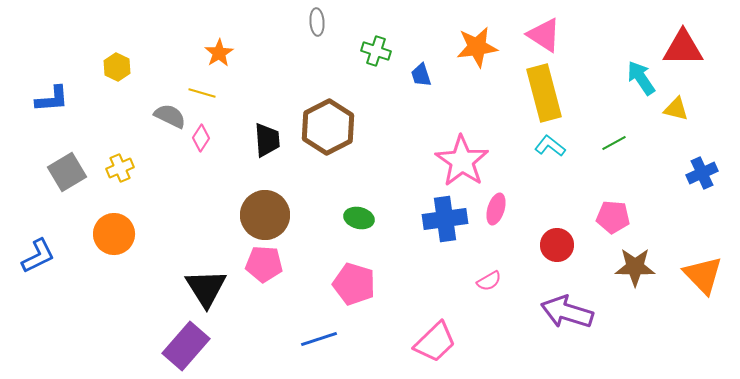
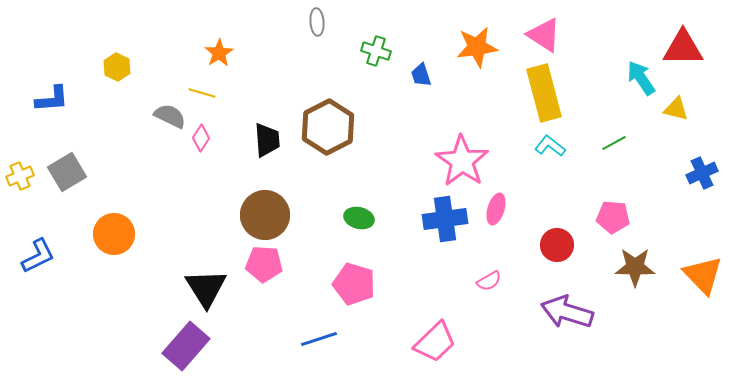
yellow cross at (120, 168): moved 100 px left, 8 px down
